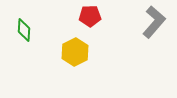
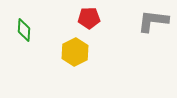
red pentagon: moved 1 px left, 2 px down
gray L-shape: moved 1 px left, 1 px up; rotated 124 degrees counterclockwise
